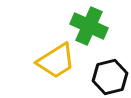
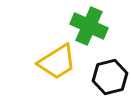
yellow trapezoid: moved 1 px right, 1 px down
